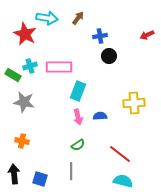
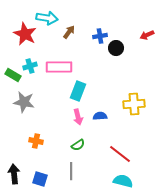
brown arrow: moved 9 px left, 14 px down
black circle: moved 7 px right, 8 px up
yellow cross: moved 1 px down
orange cross: moved 14 px right
